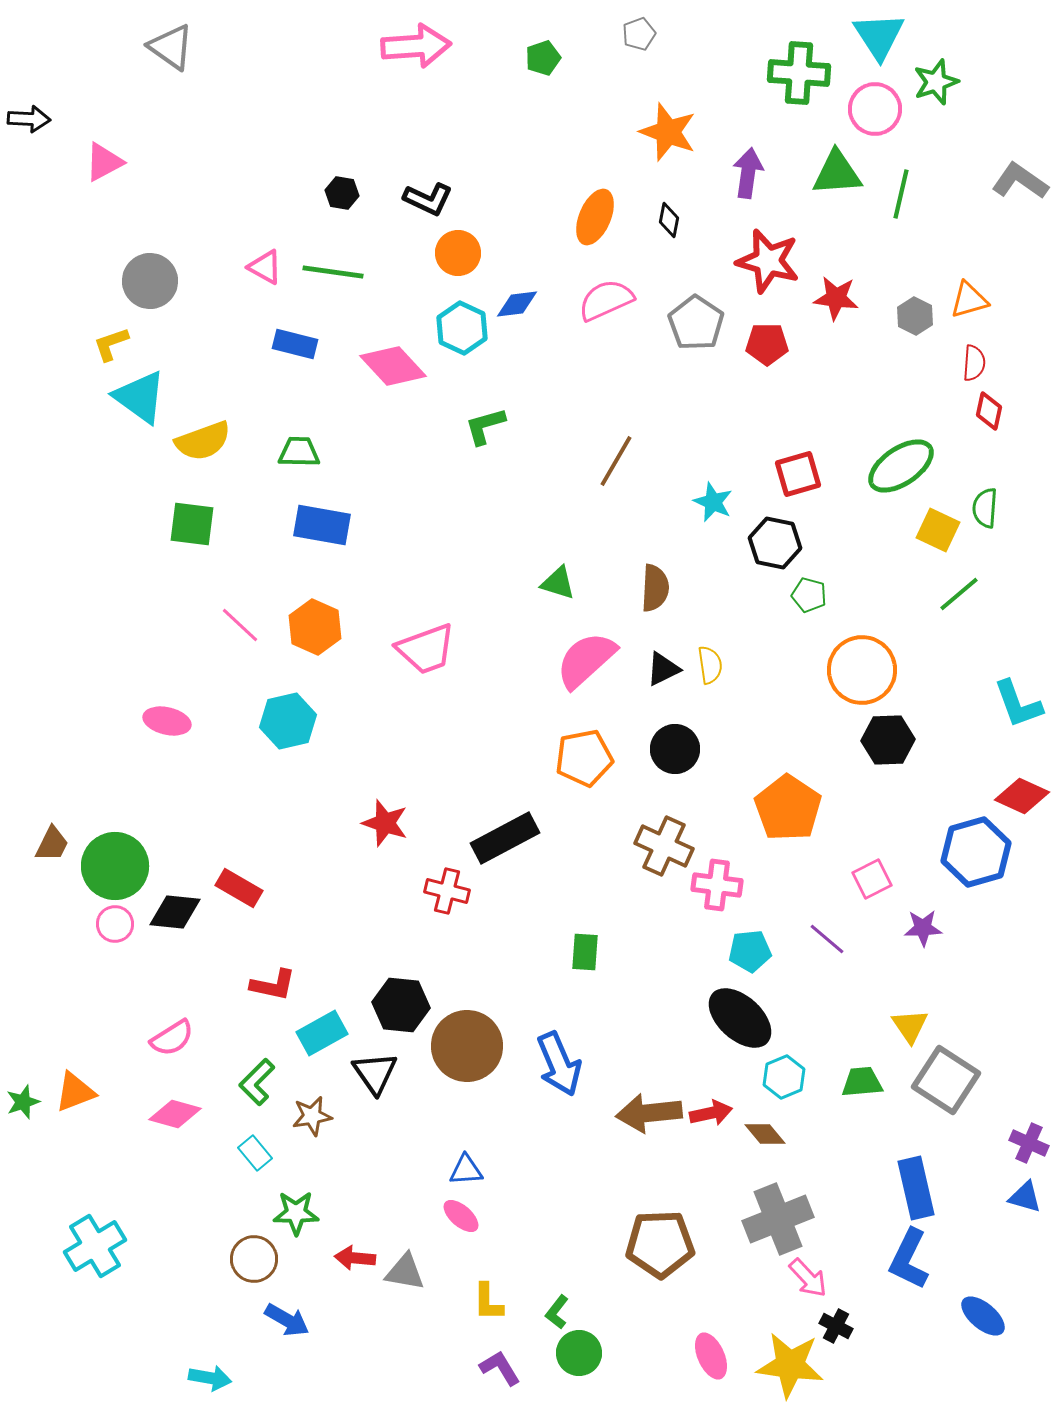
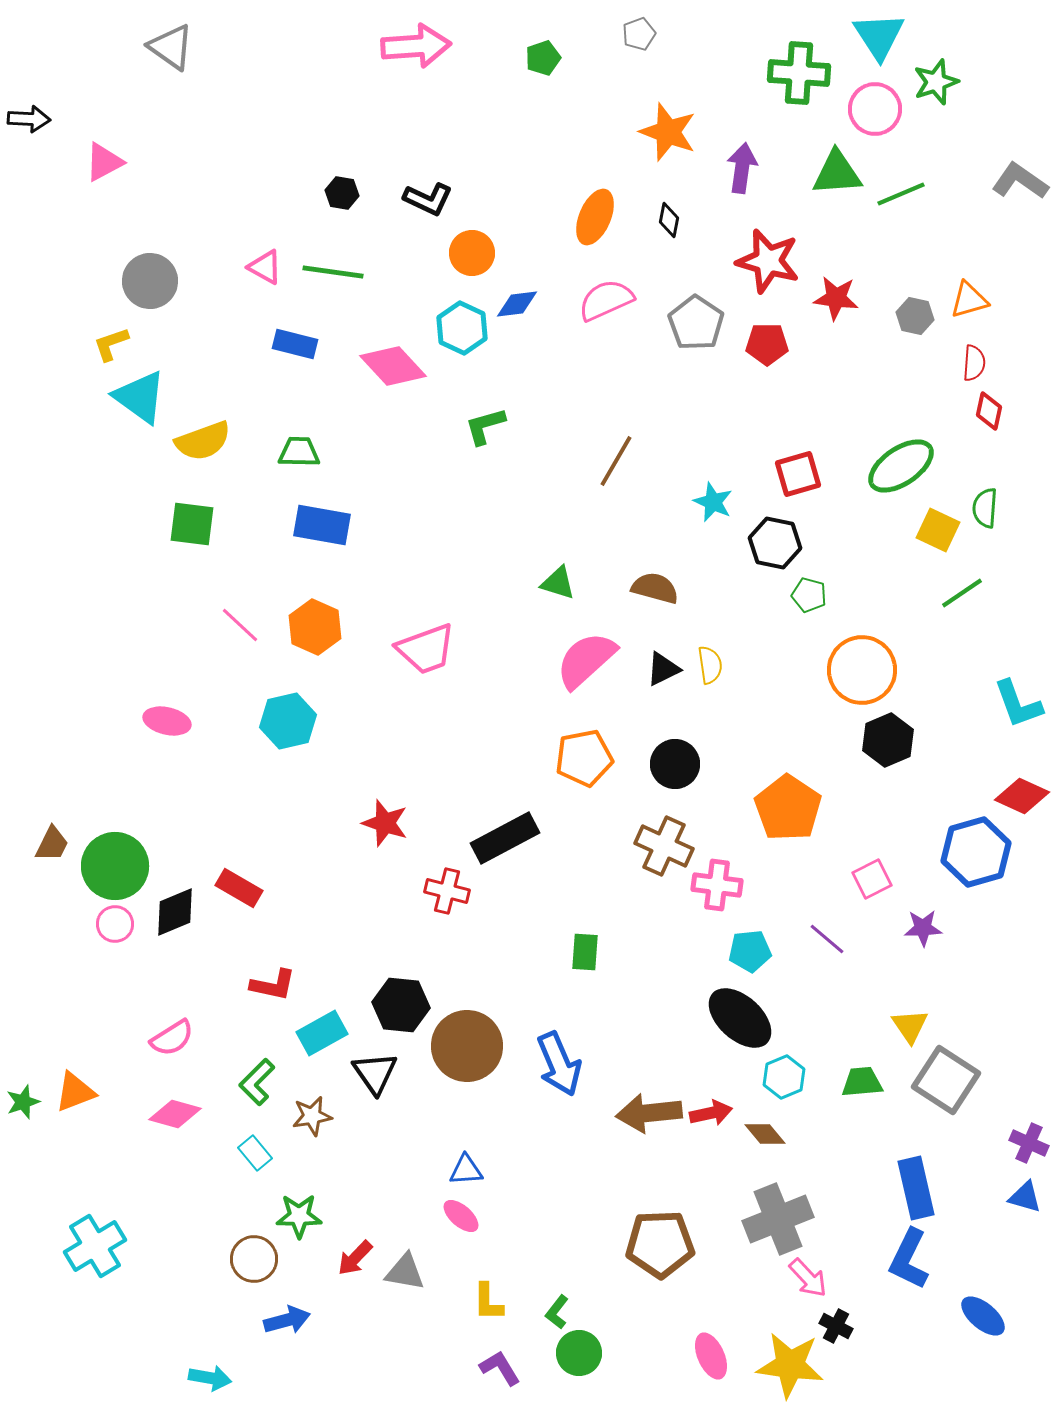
purple arrow at (748, 173): moved 6 px left, 5 px up
green line at (901, 194): rotated 54 degrees clockwise
orange circle at (458, 253): moved 14 px right
gray hexagon at (915, 316): rotated 15 degrees counterclockwise
brown semicircle at (655, 588): rotated 78 degrees counterclockwise
green line at (959, 594): moved 3 px right, 1 px up; rotated 6 degrees clockwise
black hexagon at (888, 740): rotated 21 degrees counterclockwise
black circle at (675, 749): moved 15 px down
black diamond at (175, 912): rotated 28 degrees counterclockwise
green star at (296, 1213): moved 3 px right, 3 px down
red arrow at (355, 1258): rotated 51 degrees counterclockwise
blue arrow at (287, 1320): rotated 45 degrees counterclockwise
